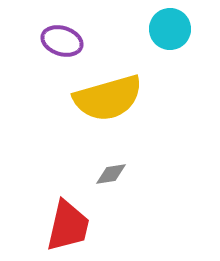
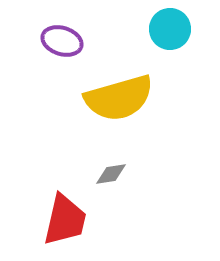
yellow semicircle: moved 11 px right
red trapezoid: moved 3 px left, 6 px up
